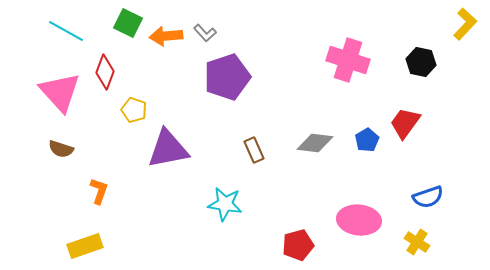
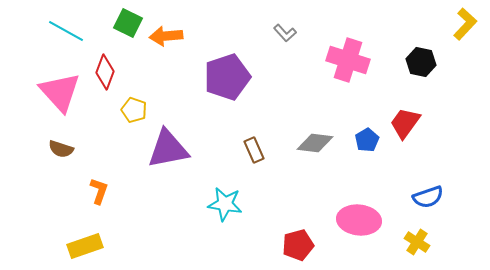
gray L-shape: moved 80 px right
